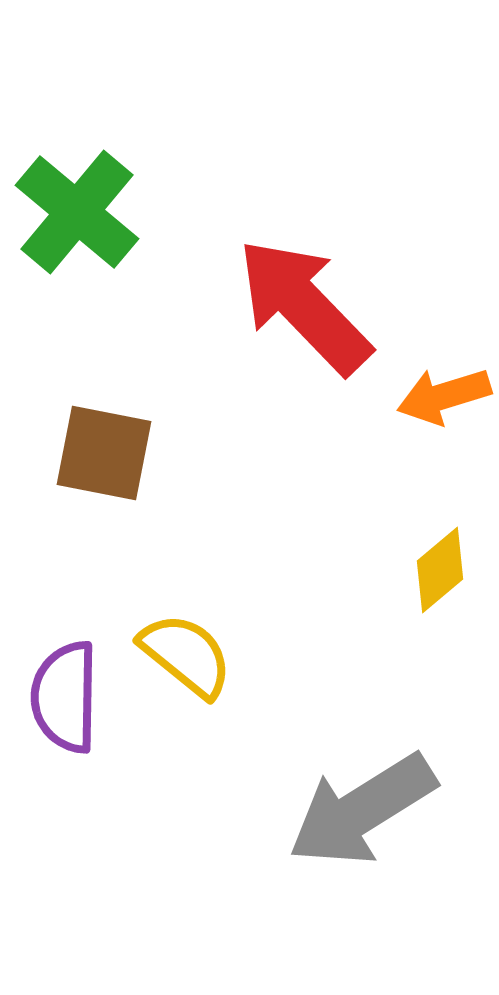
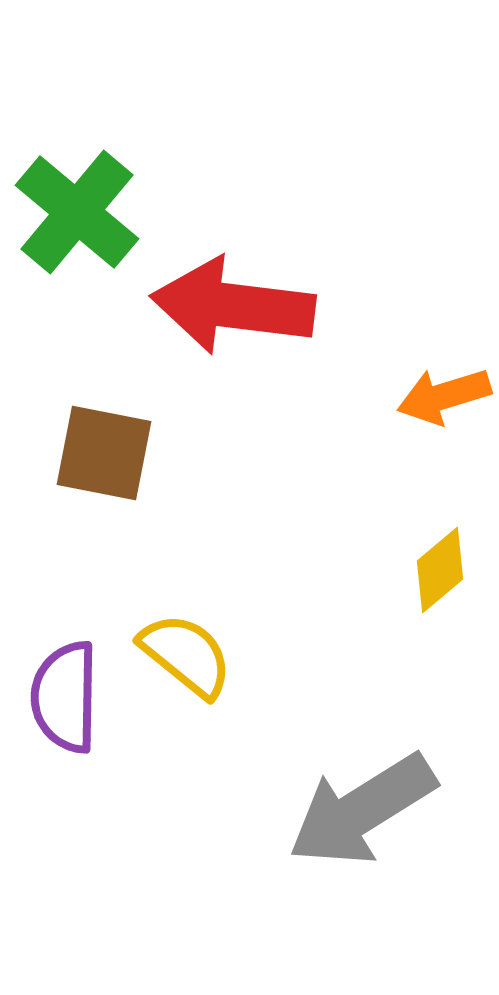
red arrow: moved 71 px left; rotated 39 degrees counterclockwise
